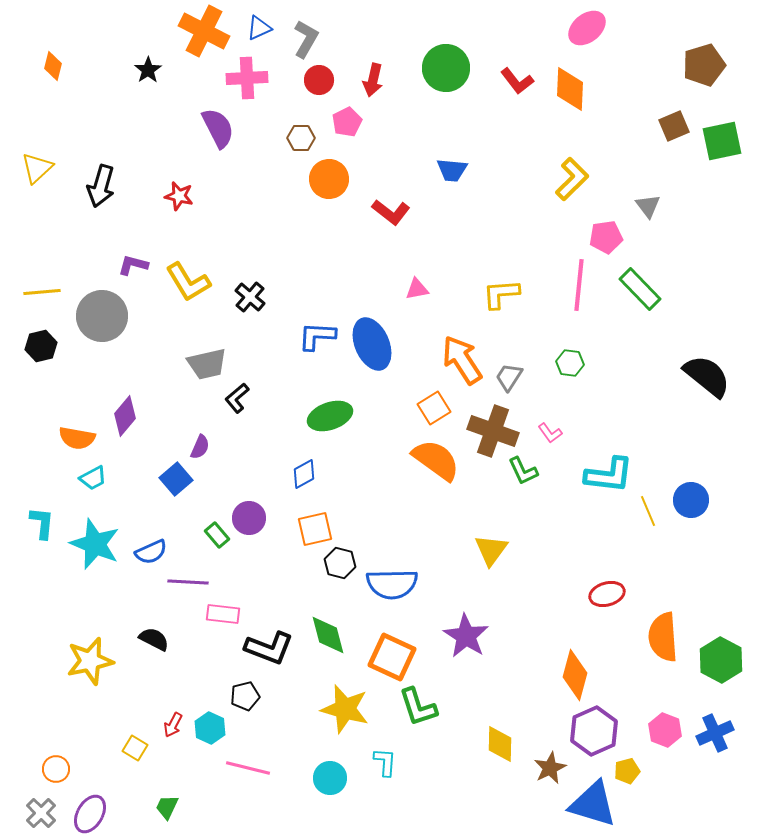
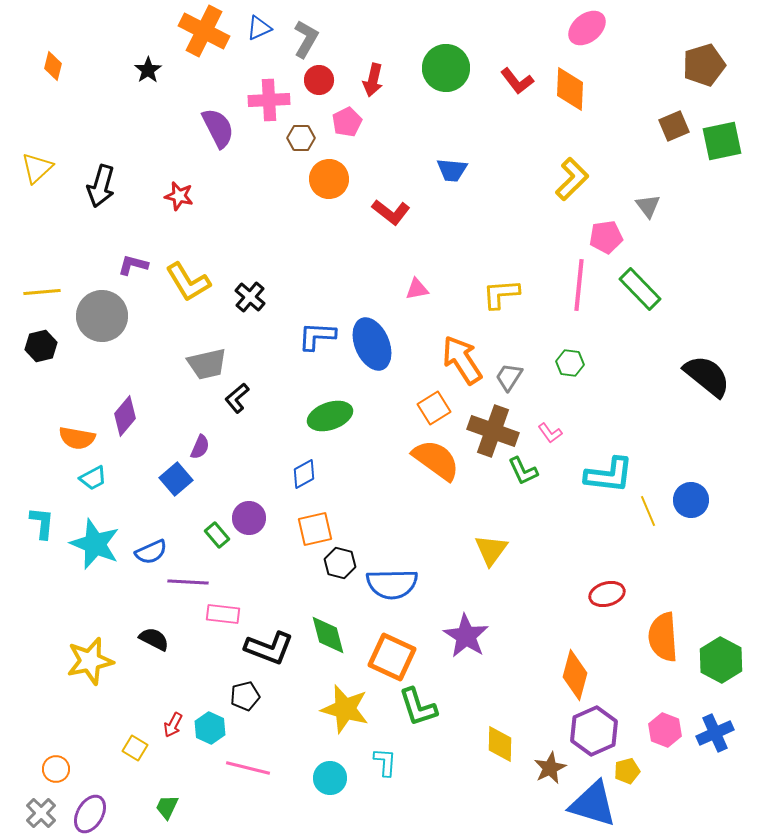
pink cross at (247, 78): moved 22 px right, 22 px down
